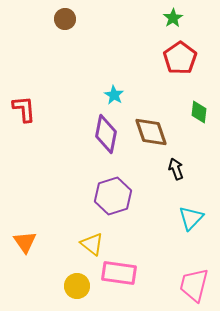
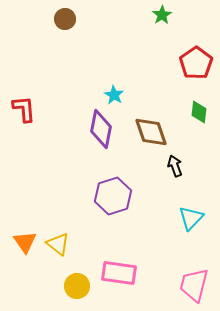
green star: moved 11 px left, 3 px up
red pentagon: moved 16 px right, 5 px down
purple diamond: moved 5 px left, 5 px up
black arrow: moved 1 px left, 3 px up
yellow triangle: moved 34 px left
